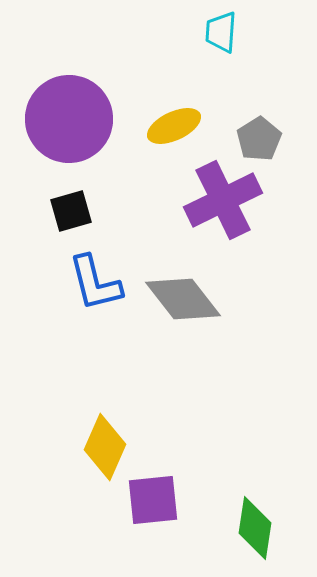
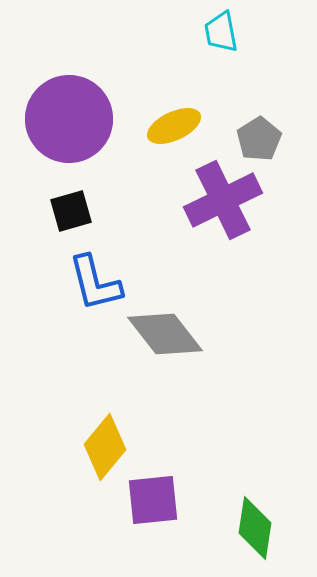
cyan trapezoid: rotated 15 degrees counterclockwise
gray diamond: moved 18 px left, 35 px down
yellow diamond: rotated 16 degrees clockwise
